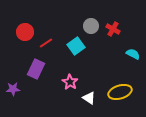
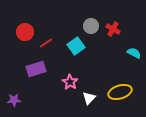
cyan semicircle: moved 1 px right, 1 px up
purple rectangle: rotated 48 degrees clockwise
purple star: moved 1 px right, 11 px down
white triangle: rotated 40 degrees clockwise
